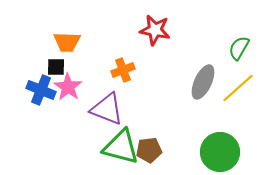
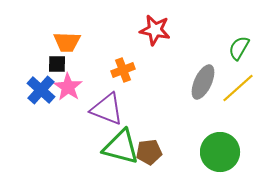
black square: moved 1 px right, 3 px up
blue cross: rotated 20 degrees clockwise
brown pentagon: moved 2 px down
